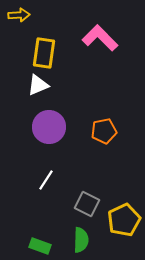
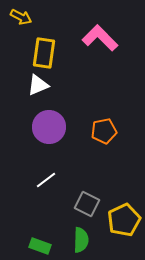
yellow arrow: moved 2 px right, 2 px down; rotated 30 degrees clockwise
white line: rotated 20 degrees clockwise
